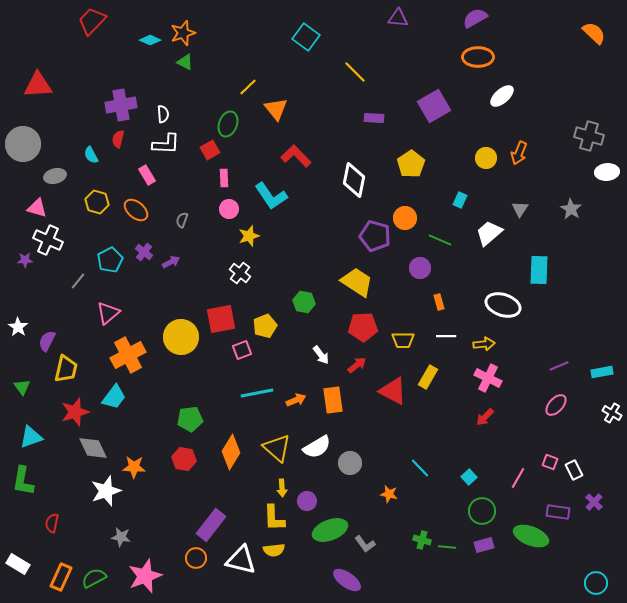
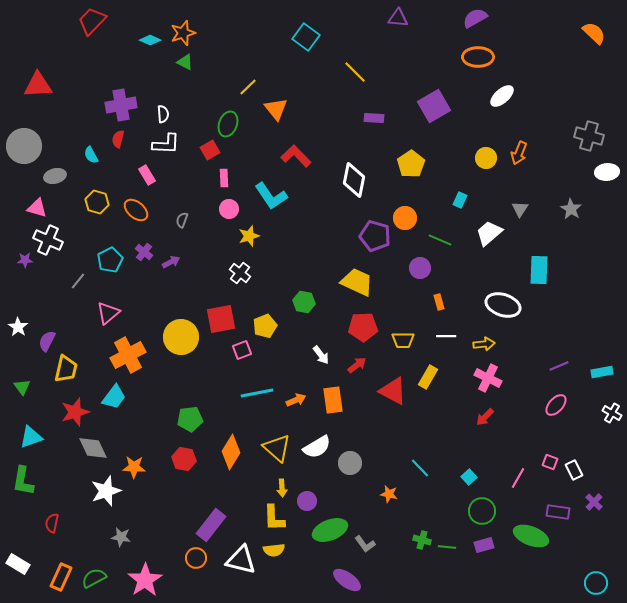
gray circle at (23, 144): moved 1 px right, 2 px down
yellow trapezoid at (357, 282): rotated 8 degrees counterclockwise
pink star at (145, 576): moved 4 px down; rotated 12 degrees counterclockwise
